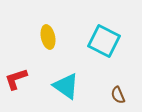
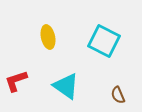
red L-shape: moved 2 px down
